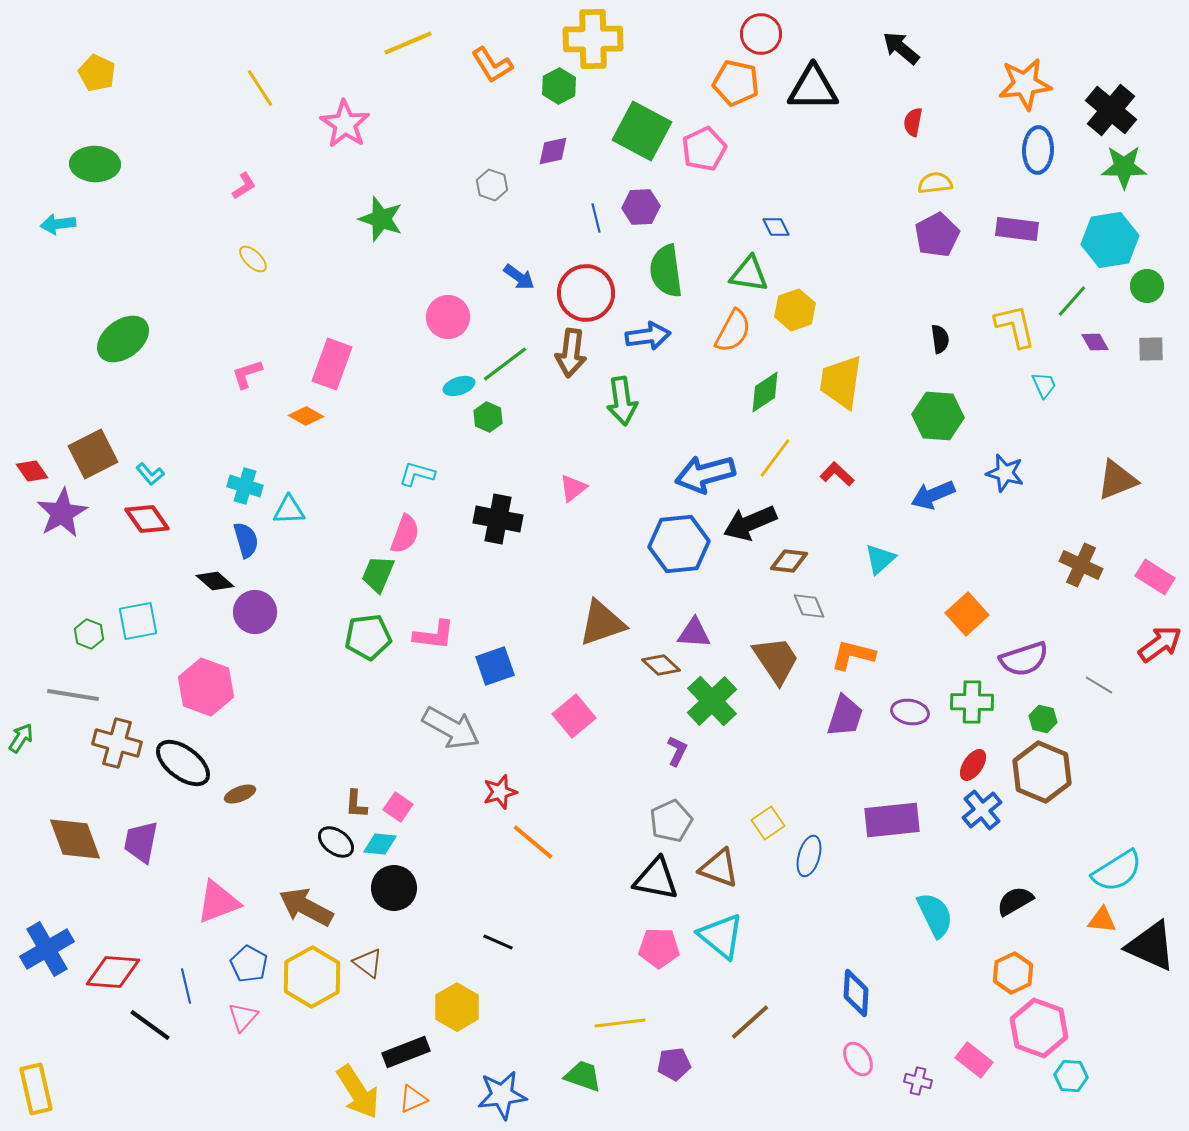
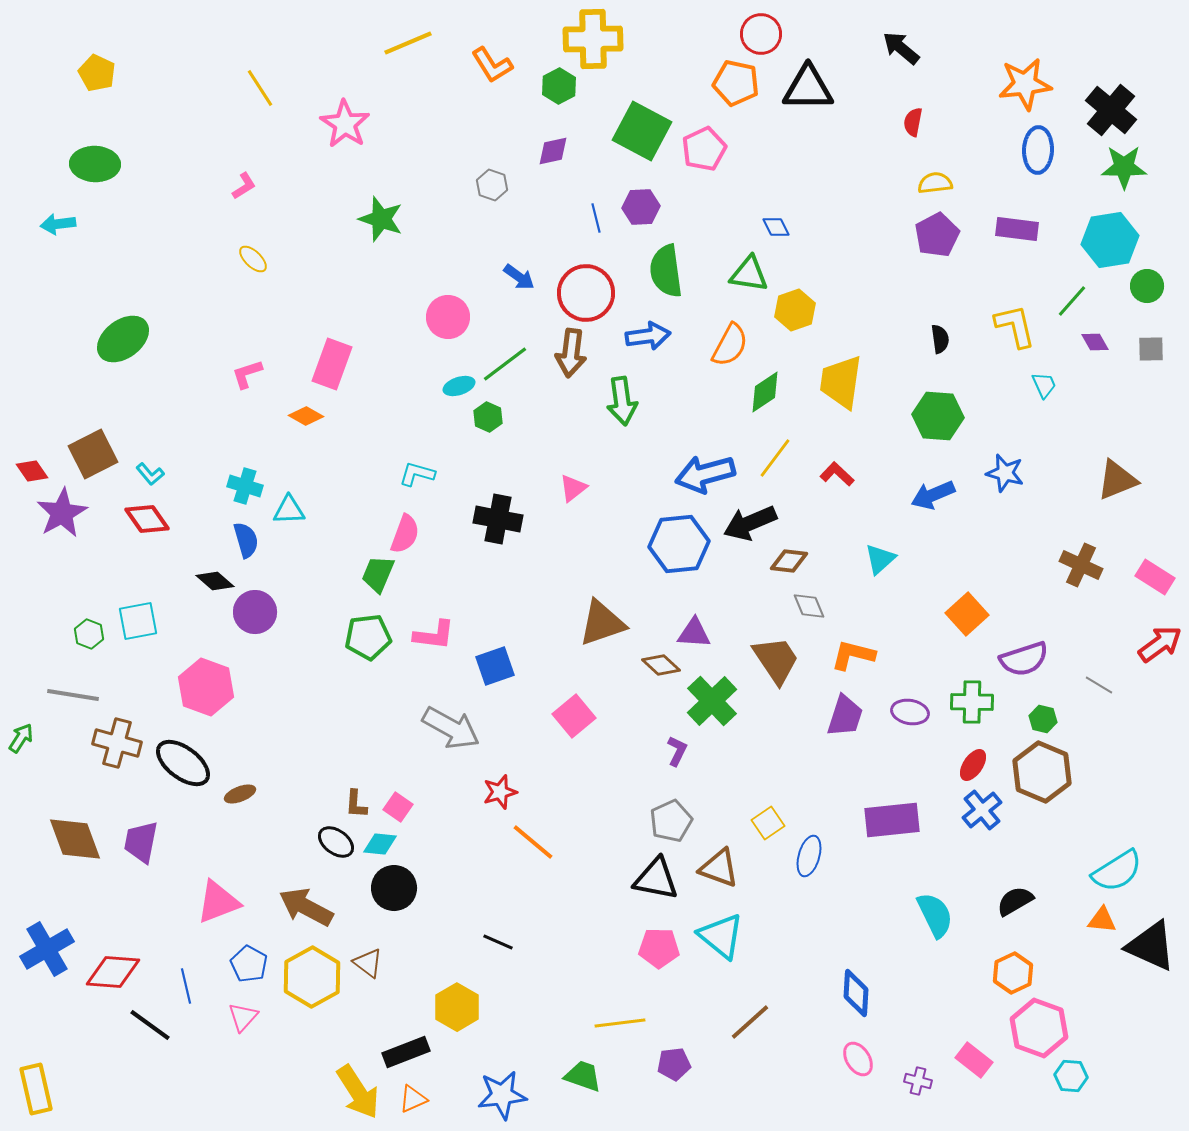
black triangle at (813, 88): moved 5 px left
orange semicircle at (733, 331): moved 3 px left, 14 px down
